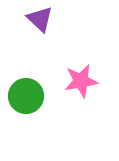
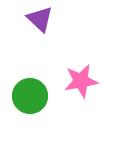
green circle: moved 4 px right
